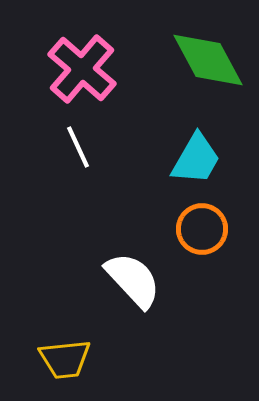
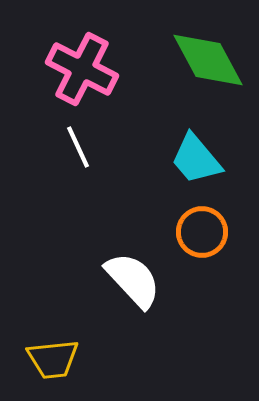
pink cross: rotated 14 degrees counterclockwise
cyan trapezoid: rotated 110 degrees clockwise
orange circle: moved 3 px down
yellow trapezoid: moved 12 px left
